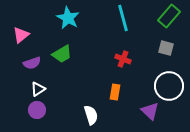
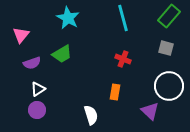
pink triangle: rotated 12 degrees counterclockwise
